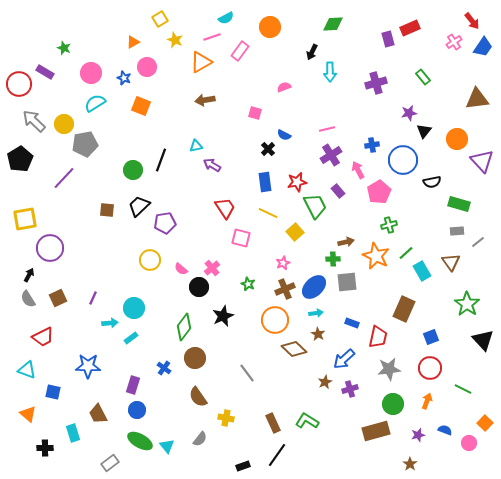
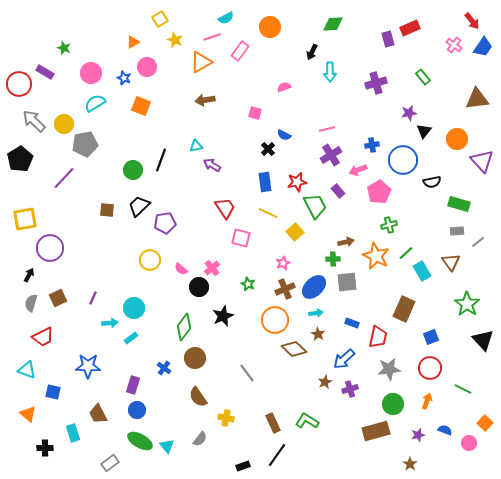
pink cross at (454, 42): moved 3 px down; rotated 21 degrees counterclockwise
pink arrow at (358, 170): rotated 84 degrees counterclockwise
gray semicircle at (28, 299): moved 3 px right, 4 px down; rotated 48 degrees clockwise
